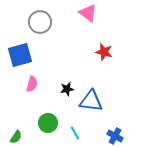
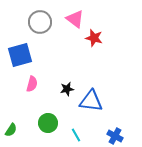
pink triangle: moved 13 px left, 6 px down
red star: moved 10 px left, 14 px up
cyan line: moved 1 px right, 2 px down
green semicircle: moved 5 px left, 7 px up
